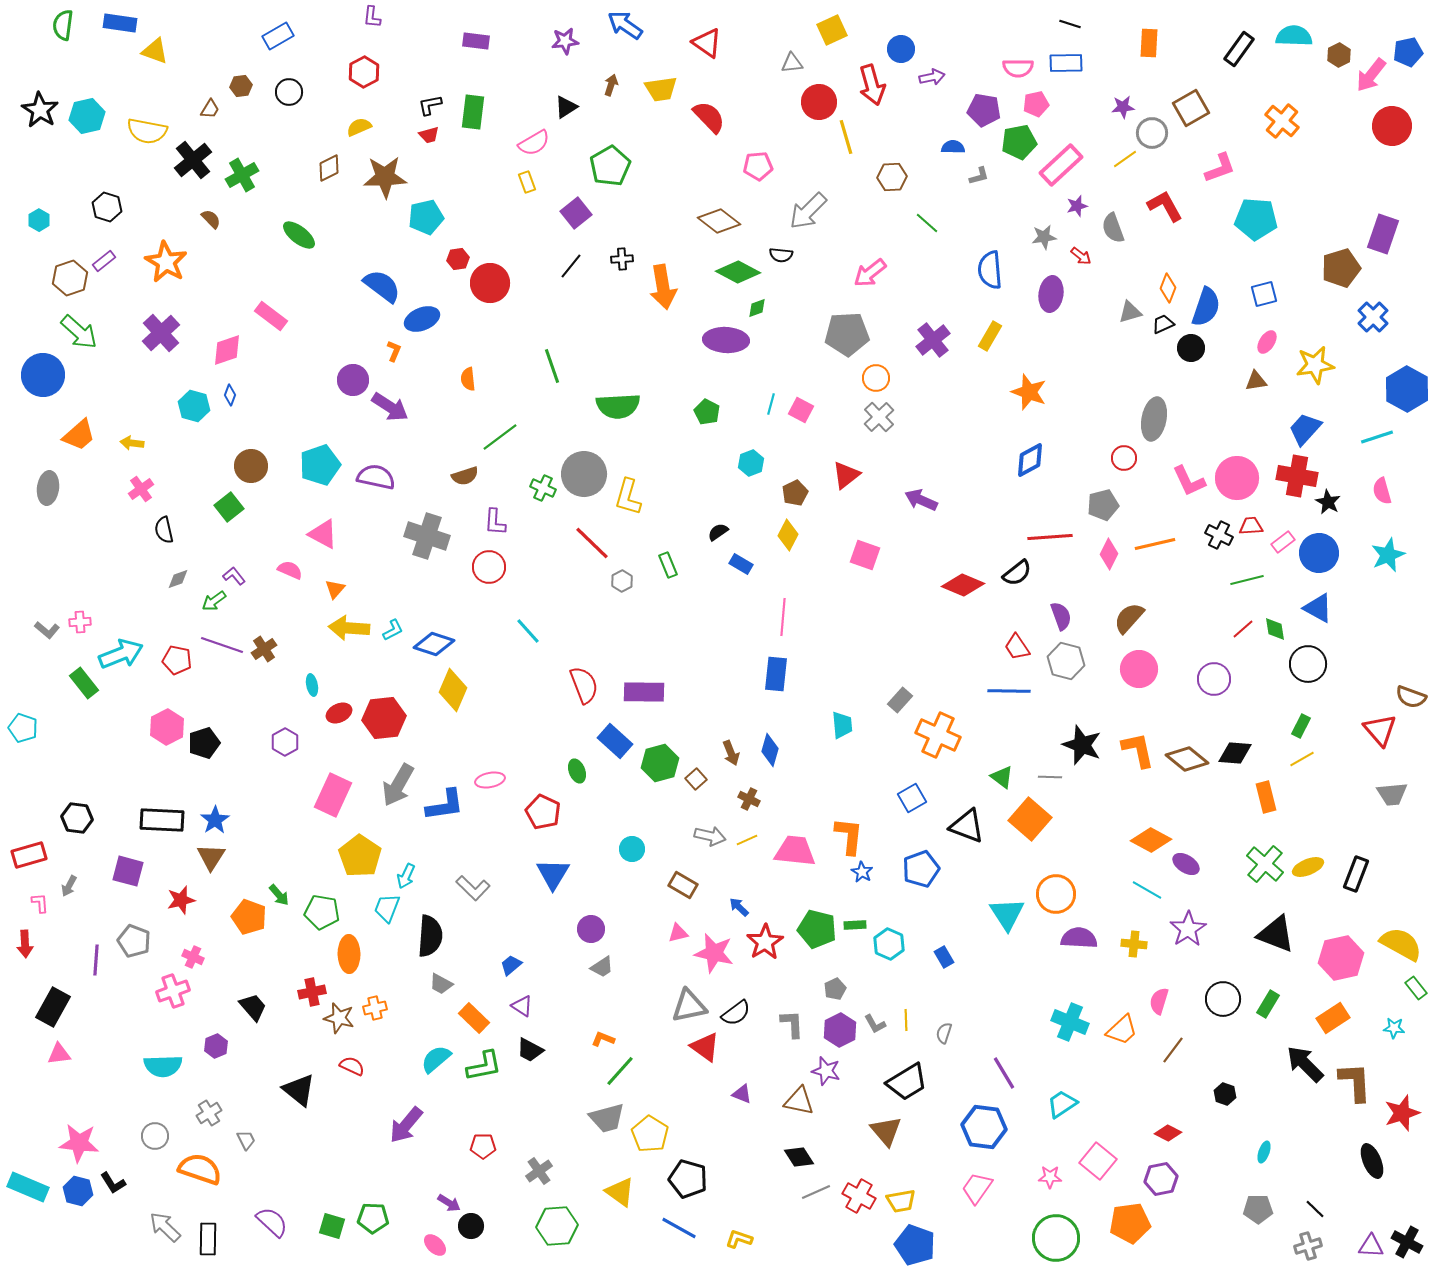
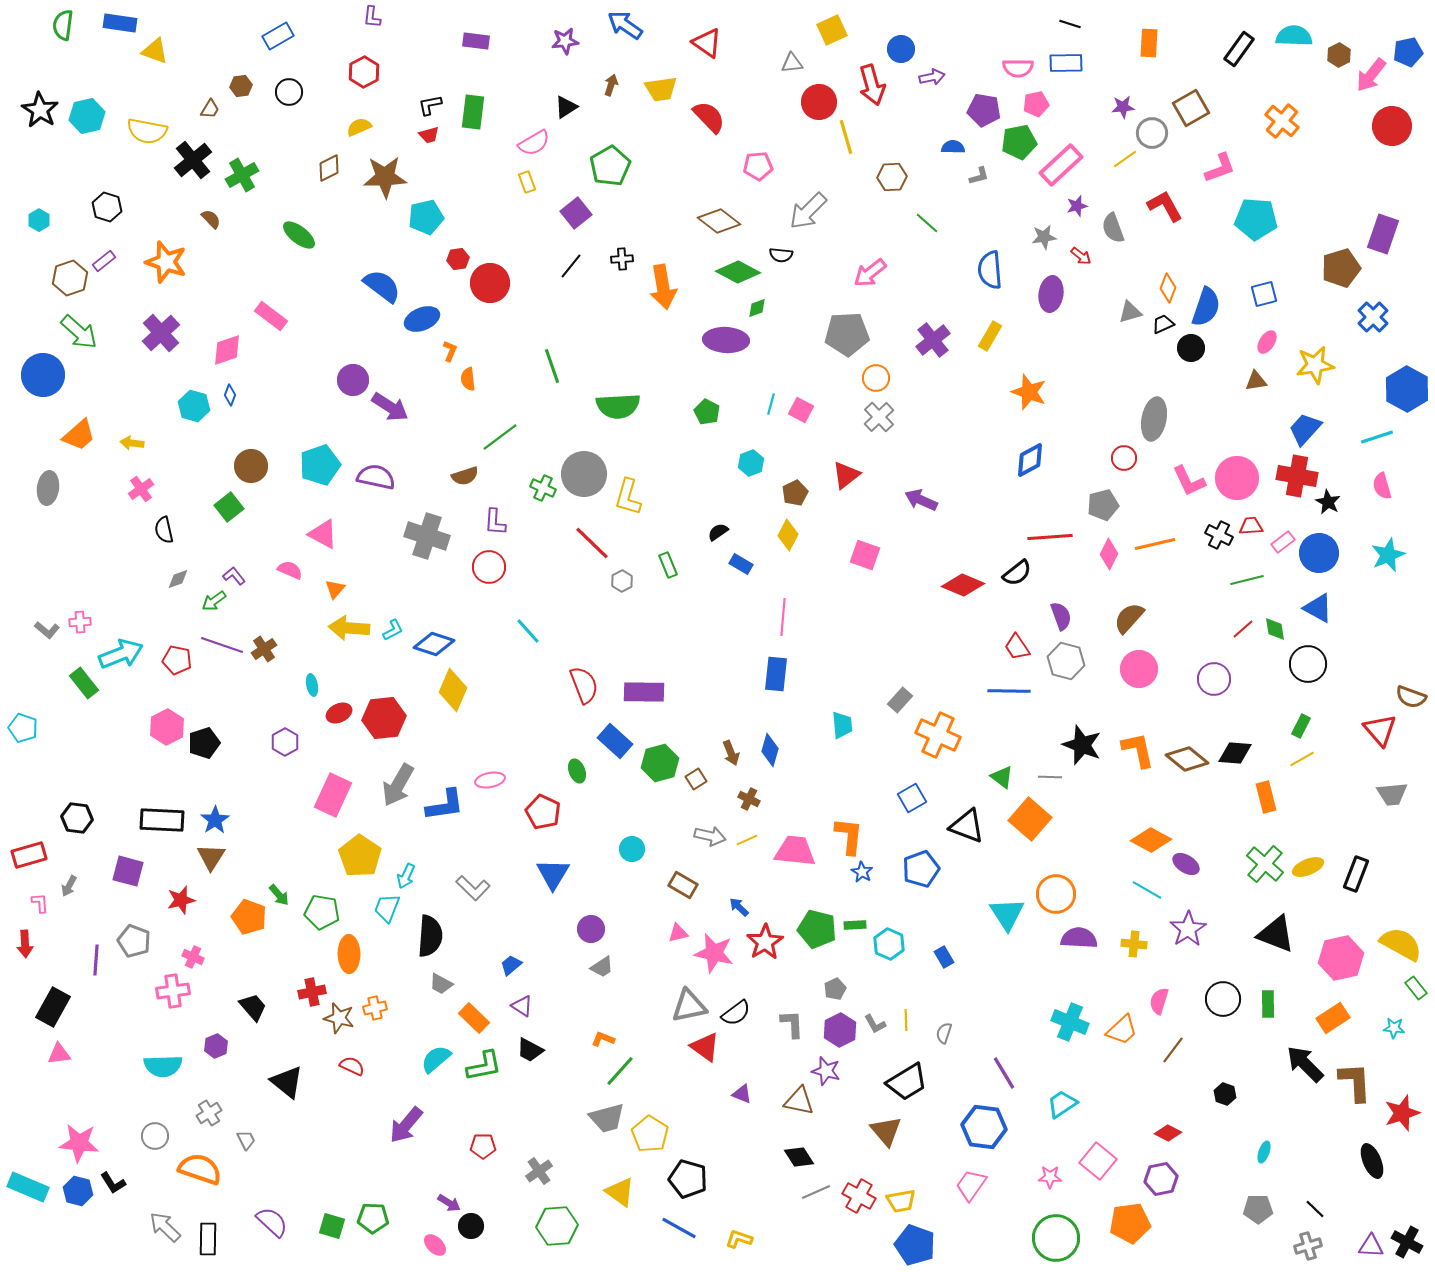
orange star at (166, 262): rotated 12 degrees counterclockwise
orange L-shape at (394, 351): moved 56 px right
pink semicircle at (1382, 491): moved 5 px up
brown square at (696, 779): rotated 10 degrees clockwise
pink cross at (173, 991): rotated 12 degrees clockwise
green rectangle at (1268, 1004): rotated 32 degrees counterclockwise
black triangle at (299, 1090): moved 12 px left, 8 px up
pink trapezoid at (977, 1188): moved 6 px left, 3 px up
